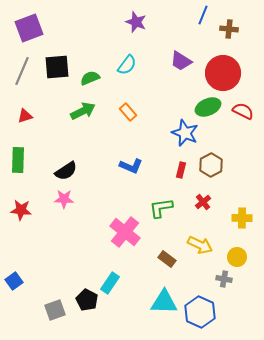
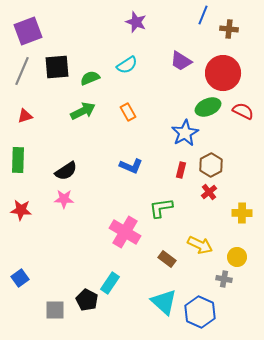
purple square: moved 1 px left, 3 px down
cyan semicircle: rotated 20 degrees clockwise
orange rectangle: rotated 12 degrees clockwise
blue star: rotated 20 degrees clockwise
red cross: moved 6 px right, 10 px up
yellow cross: moved 5 px up
pink cross: rotated 8 degrees counterclockwise
blue square: moved 6 px right, 3 px up
cyan triangle: rotated 40 degrees clockwise
gray square: rotated 20 degrees clockwise
